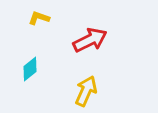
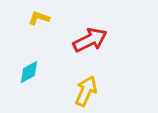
cyan diamond: moved 1 px left, 3 px down; rotated 10 degrees clockwise
